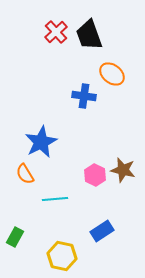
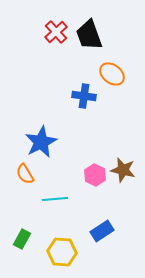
green rectangle: moved 7 px right, 2 px down
yellow hexagon: moved 4 px up; rotated 8 degrees counterclockwise
